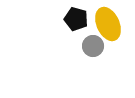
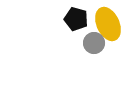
gray circle: moved 1 px right, 3 px up
